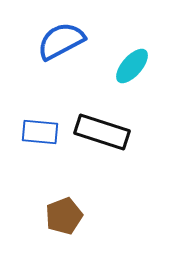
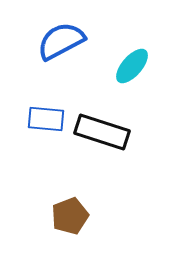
blue rectangle: moved 6 px right, 13 px up
brown pentagon: moved 6 px right
